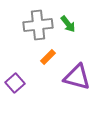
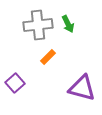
green arrow: rotated 12 degrees clockwise
purple triangle: moved 5 px right, 11 px down
